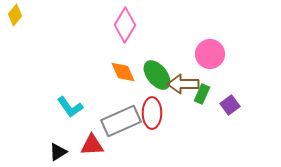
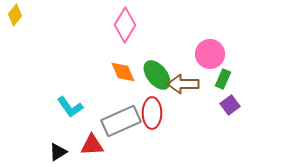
green rectangle: moved 21 px right, 15 px up
